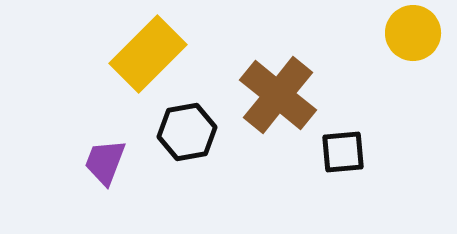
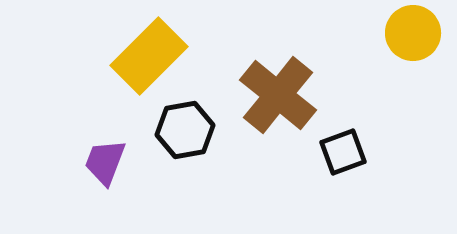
yellow rectangle: moved 1 px right, 2 px down
black hexagon: moved 2 px left, 2 px up
black square: rotated 15 degrees counterclockwise
